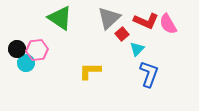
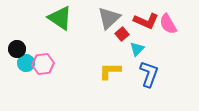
pink hexagon: moved 6 px right, 14 px down
yellow L-shape: moved 20 px right
